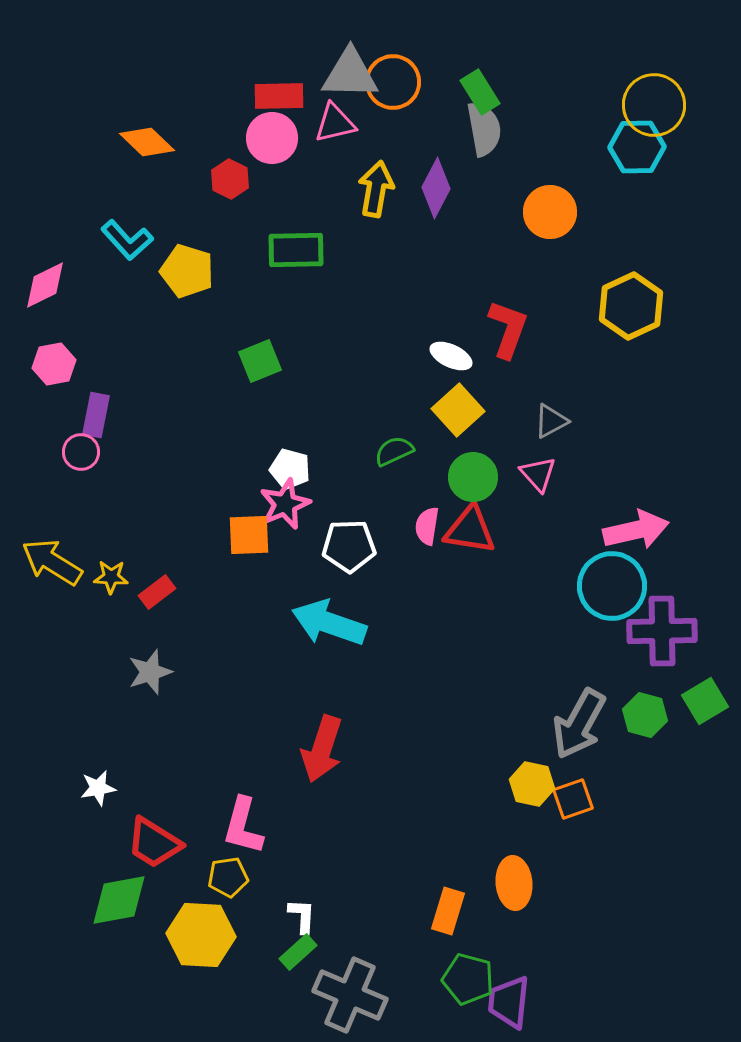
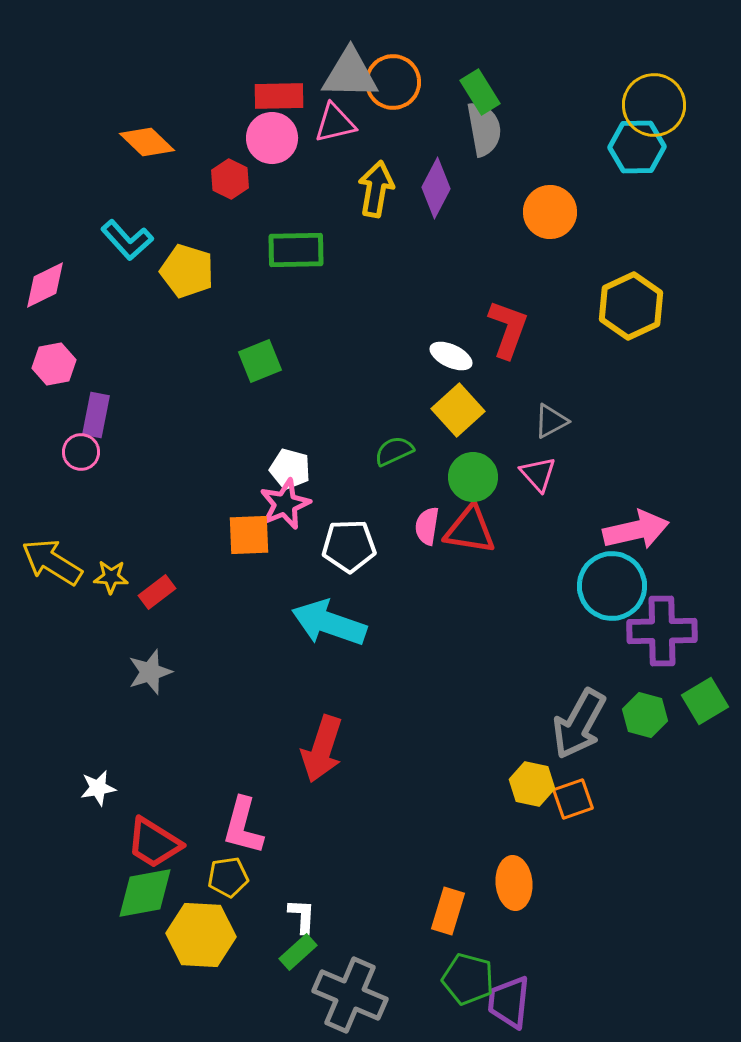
green diamond at (119, 900): moved 26 px right, 7 px up
